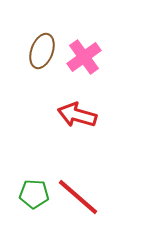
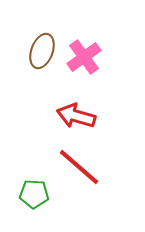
red arrow: moved 1 px left, 1 px down
red line: moved 1 px right, 30 px up
